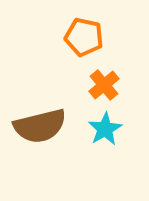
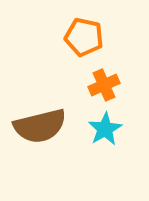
orange cross: rotated 16 degrees clockwise
